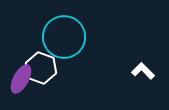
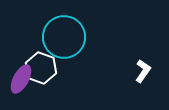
white L-shape: rotated 80 degrees clockwise
